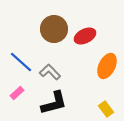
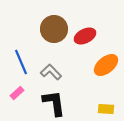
blue line: rotated 25 degrees clockwise
orange ellipse: moved 1 px left, 1 px up; rotated 25 degrees clockwise
gray L-shape: moved 1 px right
black L-shape: rotated 84 degrees counterclockwise
yellow rectangle: rotated 49 degrees counterclockwise
